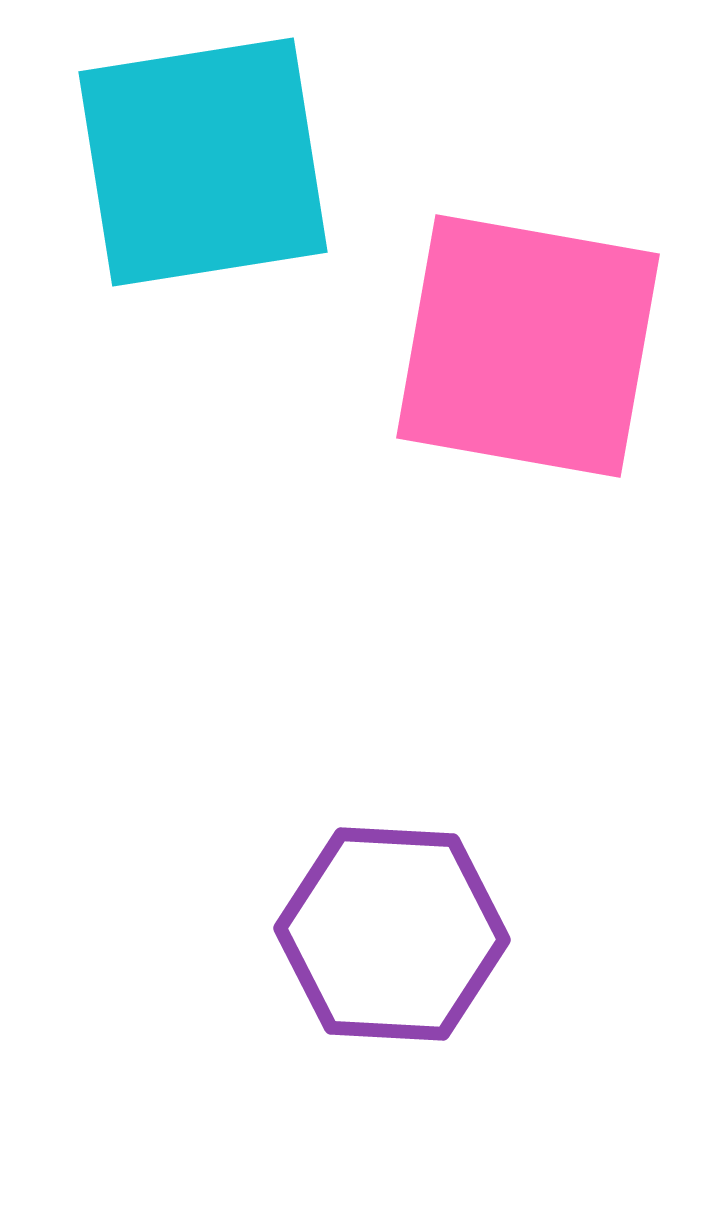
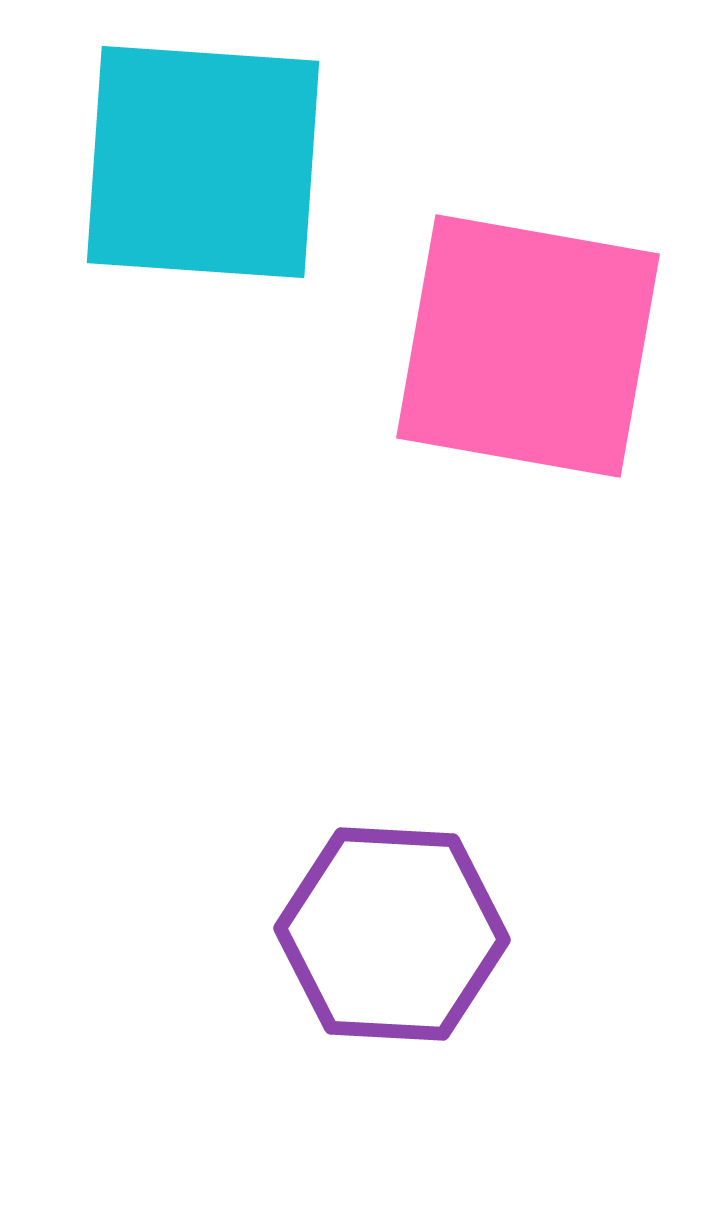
cyan square: rotated 13 degrees clockwise
